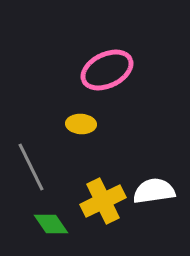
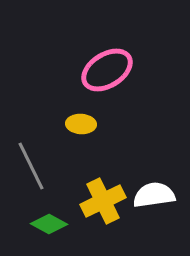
pink ellipse: rotated 6 degrees counterclockwise
gray line: moved 1 px up
white semicircle: moved 4 px down
green diamond: moved 2 px left; rotated 27 degrees counterclockwise
